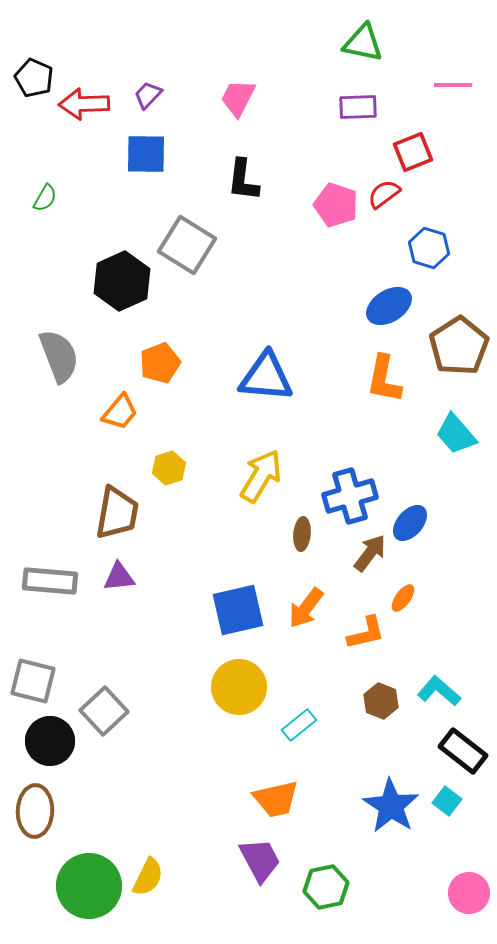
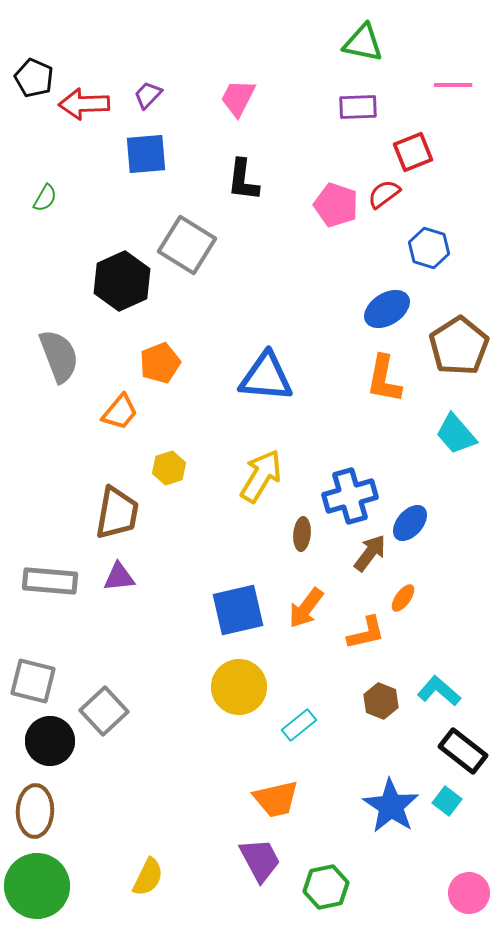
blue square at (146, 154): rotated 6 degrees counterclockwise
blue ellipse at (389, 306): moved 2 px left, 3 px down
green circle at (89, 886): moved 52 px left
